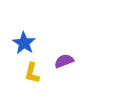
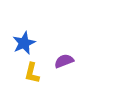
blue star: rotated 15 degrees clockwise
